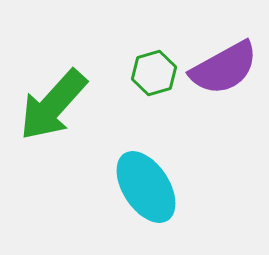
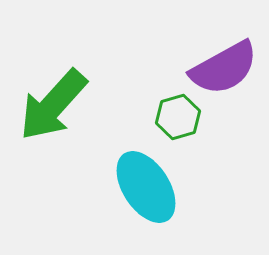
green hexagon: moved 24 px right, 44 px down
